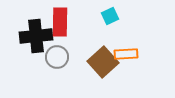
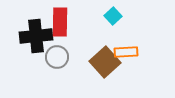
cyan square: moved 3 px right; rotated 18 degrees counterclockwise
orange rectangle: moved 2 px up
brown square: moved 2 px right
